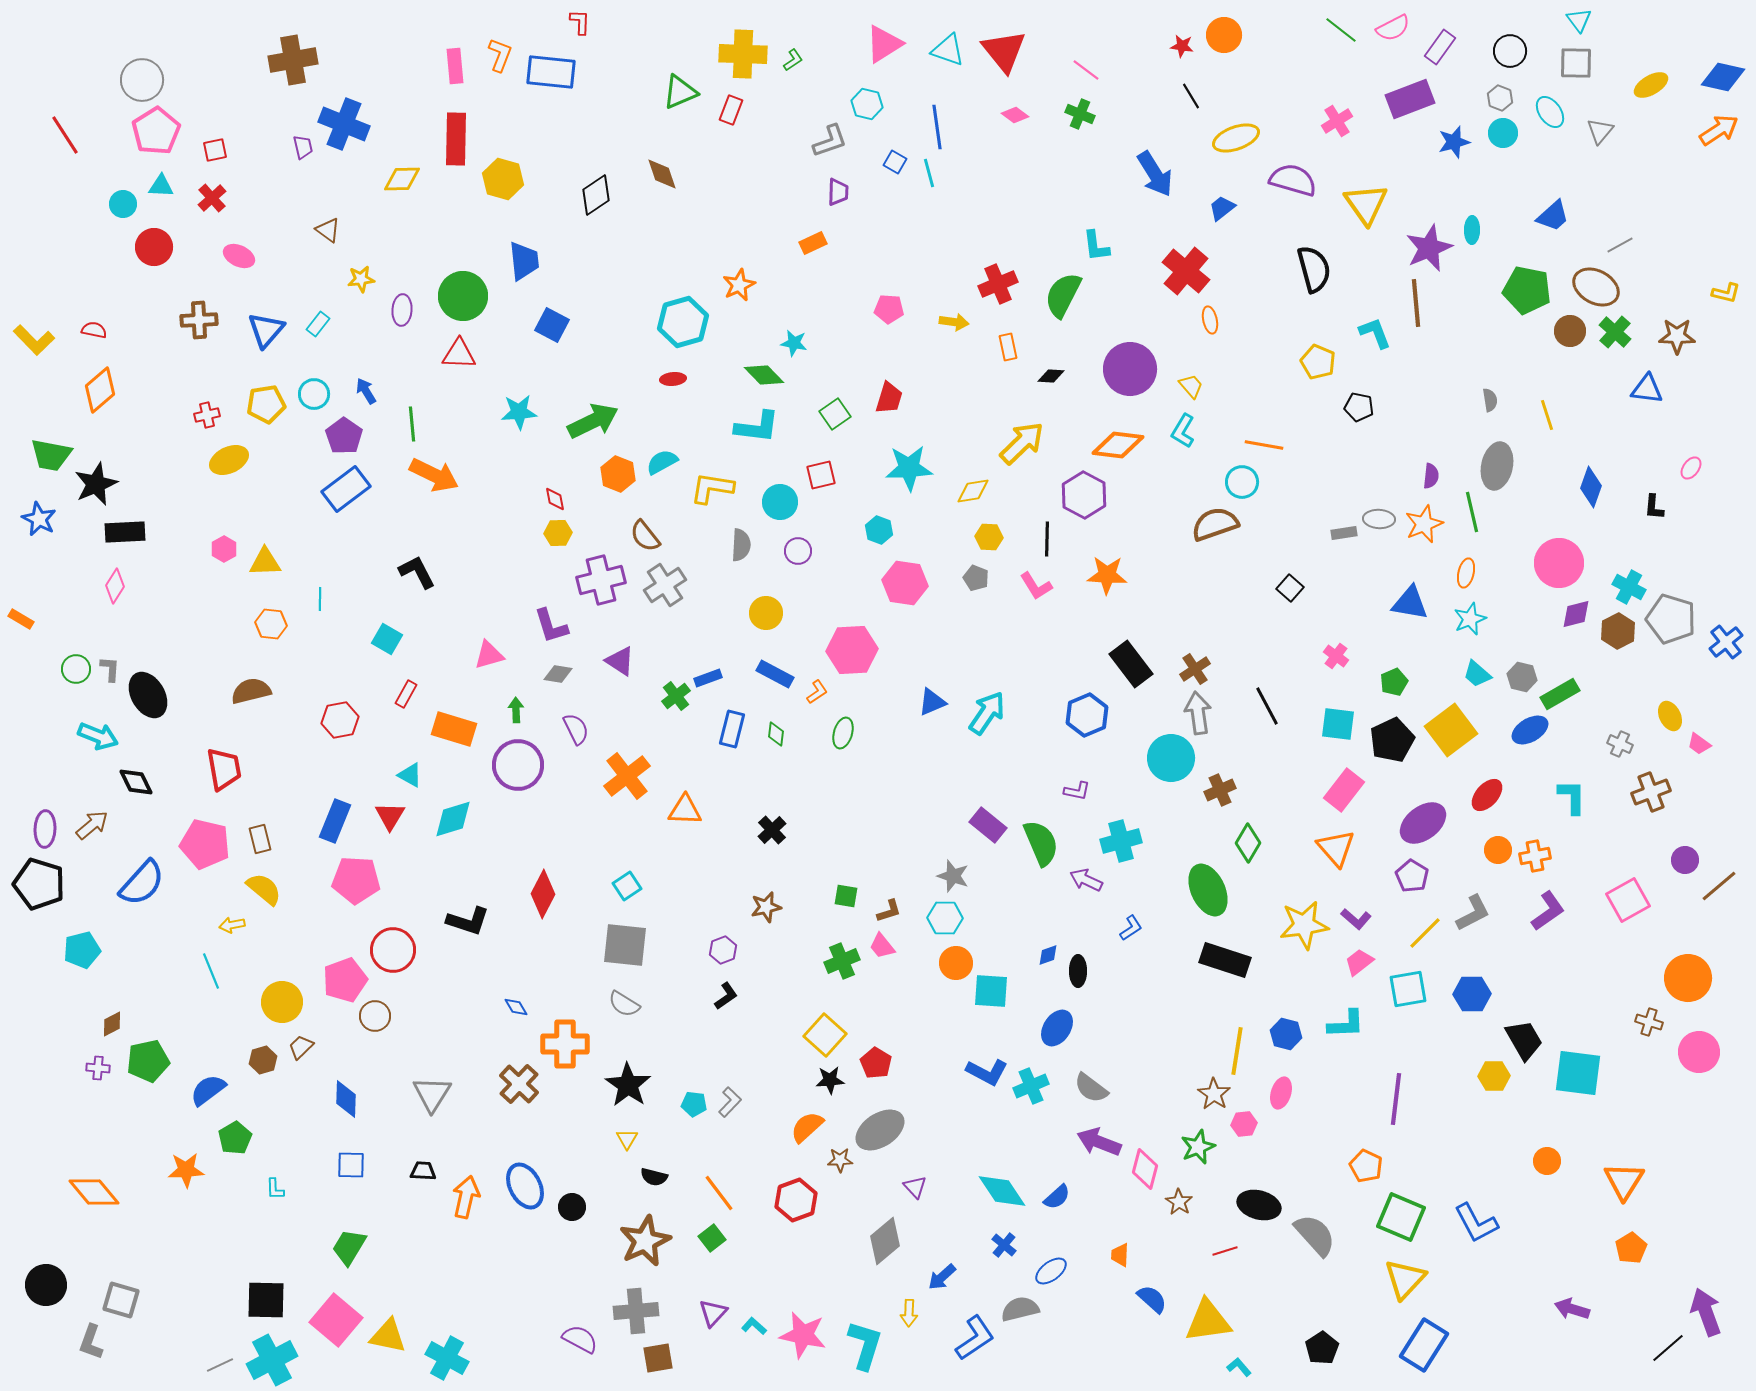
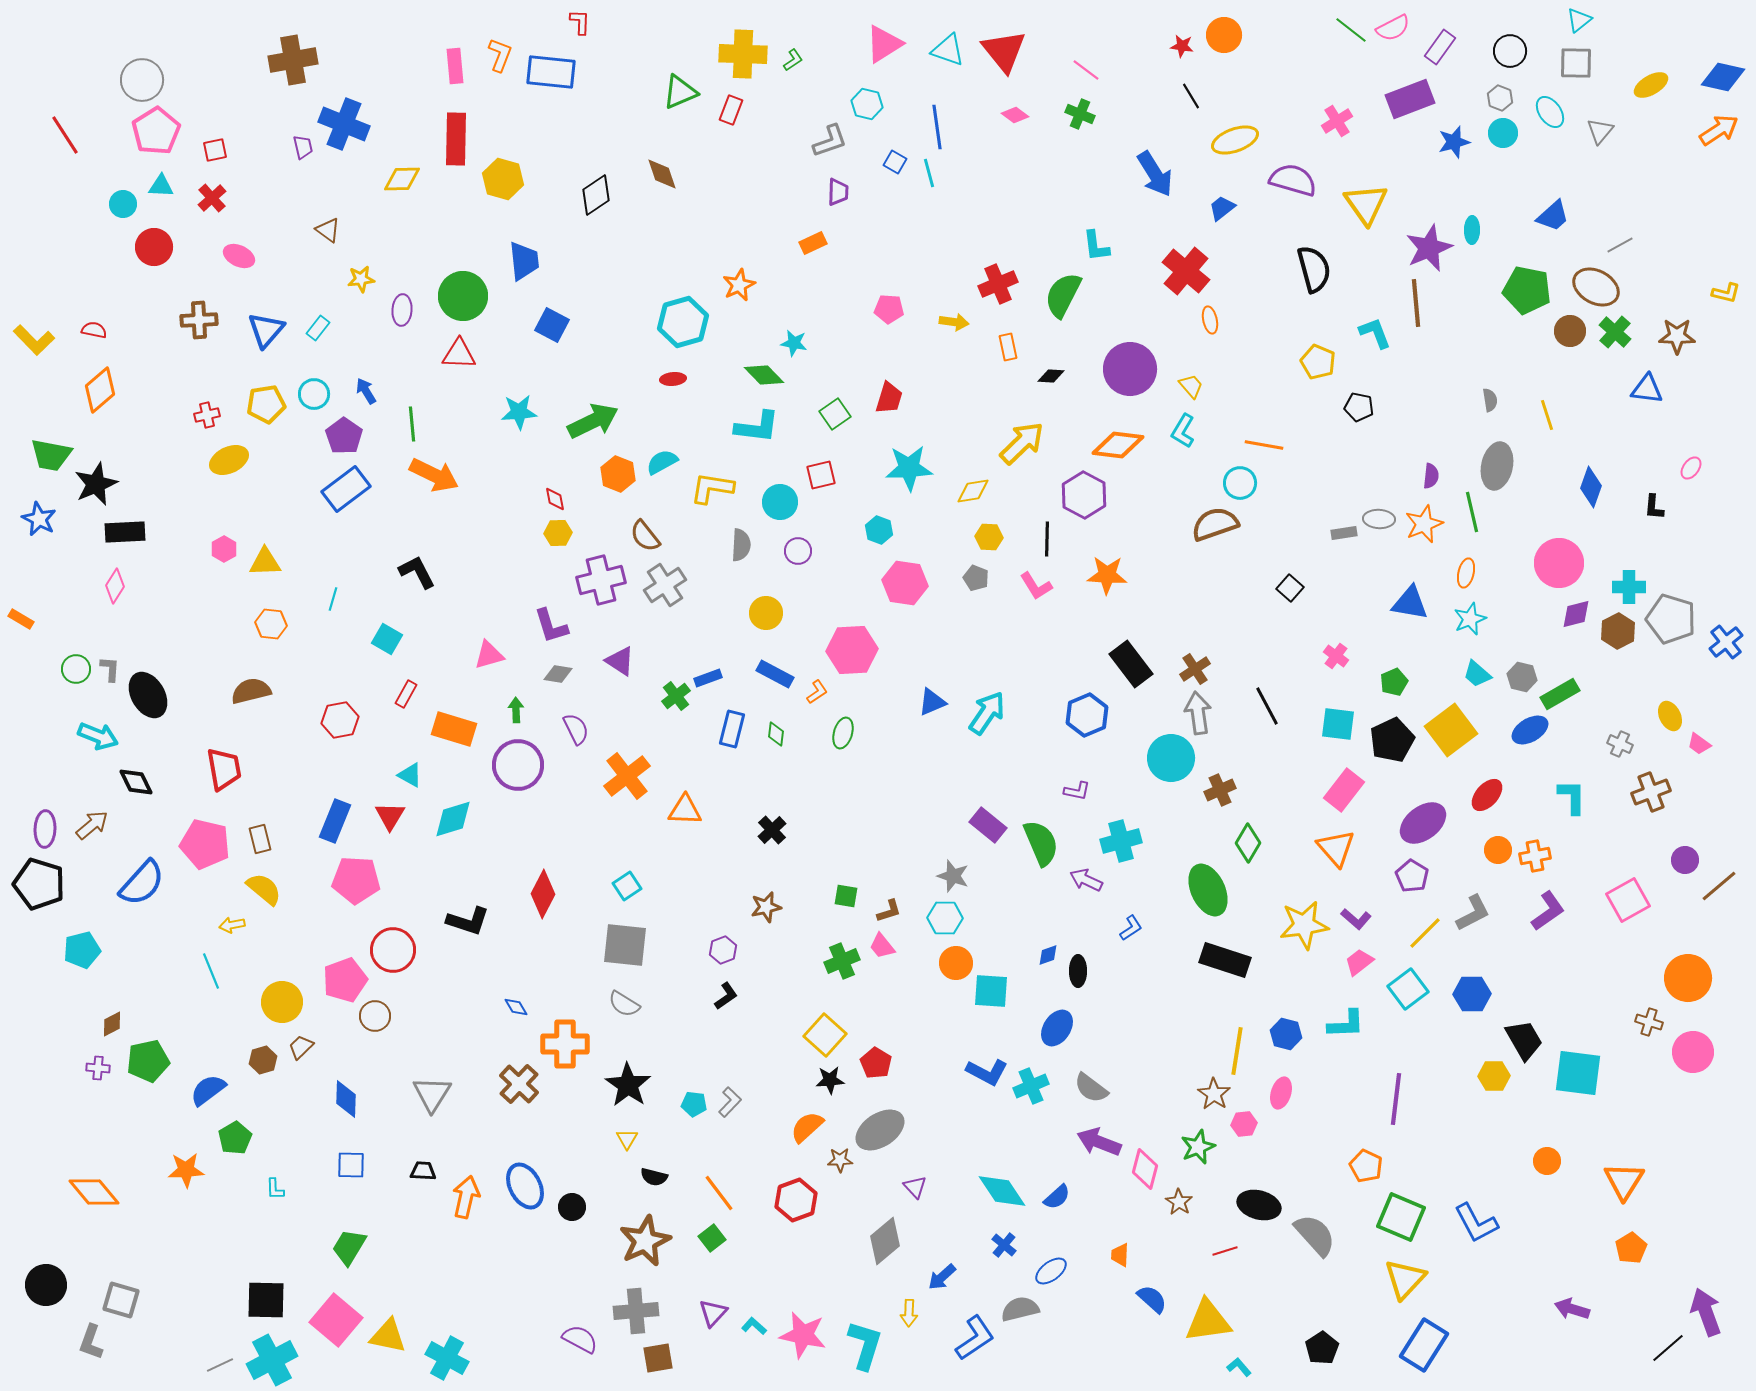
cyan triangle at (1579, 20): rotated 28 degrees clockwise
green line at (1341, 30): moved 10 px right
yellow ellipse at (1236, 138): moved 1 px left, 2 px down
cyan rectangle at (318, 324): moved 4 px down
cyan circle at (1242, 482): moved 2 px left, 1 px down
cyan cross at (1629, 587): rotated 28 degrees counterclockwise
cyan line at (320, 599): moved 13 px right; rotated 15 degrees clockwise
cyan square at (1408, 989): rotated 27 degrees counterclockwise
pink circle at (1699, 1052): moved 6 px left
